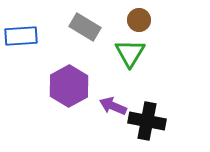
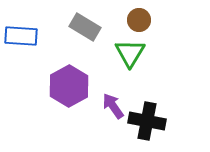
blue rectangle: rotated 8 degrees clockwise
purple arrow: rotated 32 degrees clockwise
